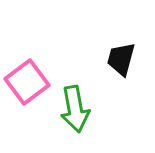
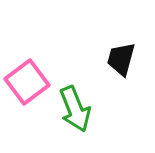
green arrow: rotated 12 degrees counterclockwise
